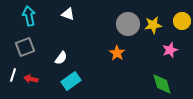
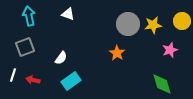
red arrow: moved 2 px right, 1 px down
